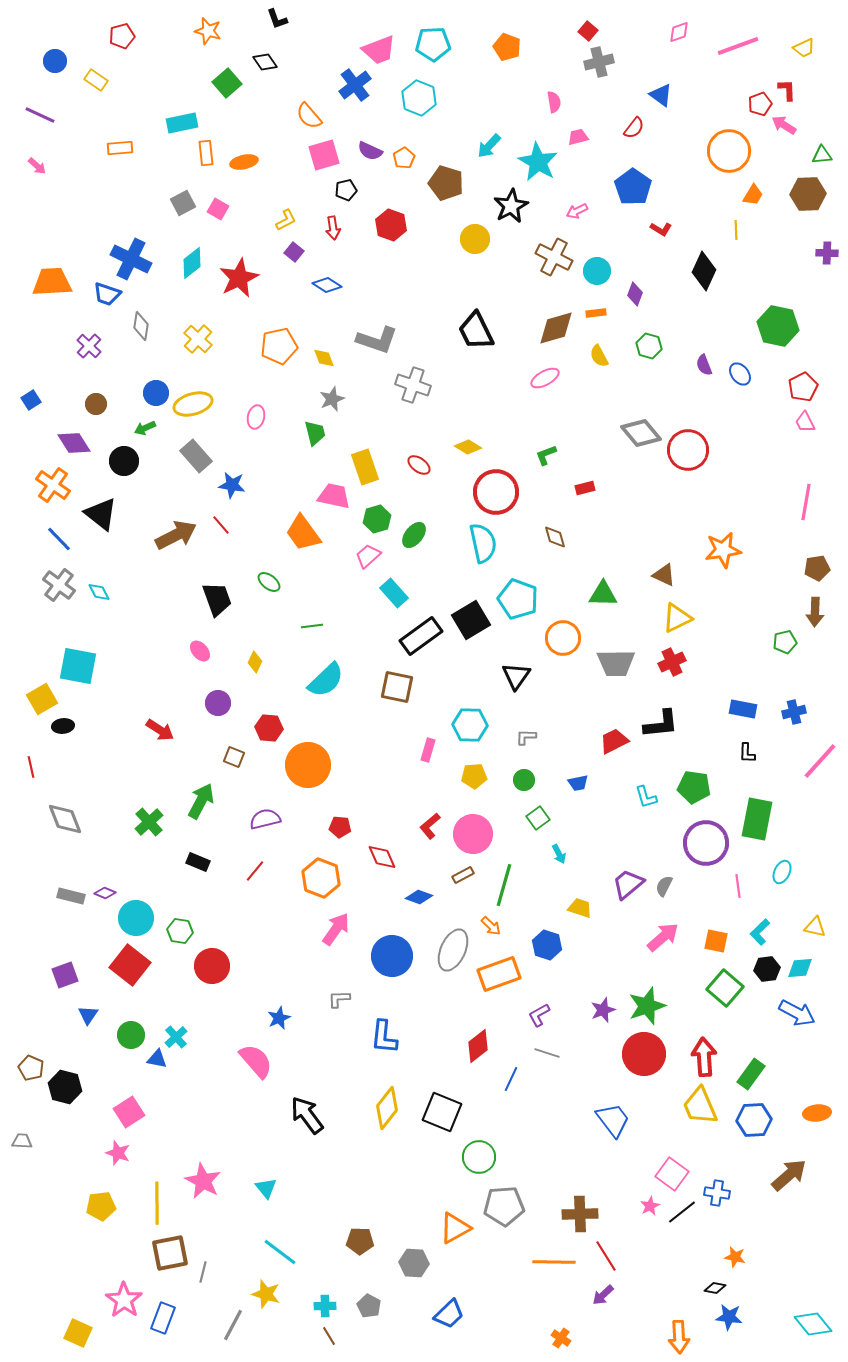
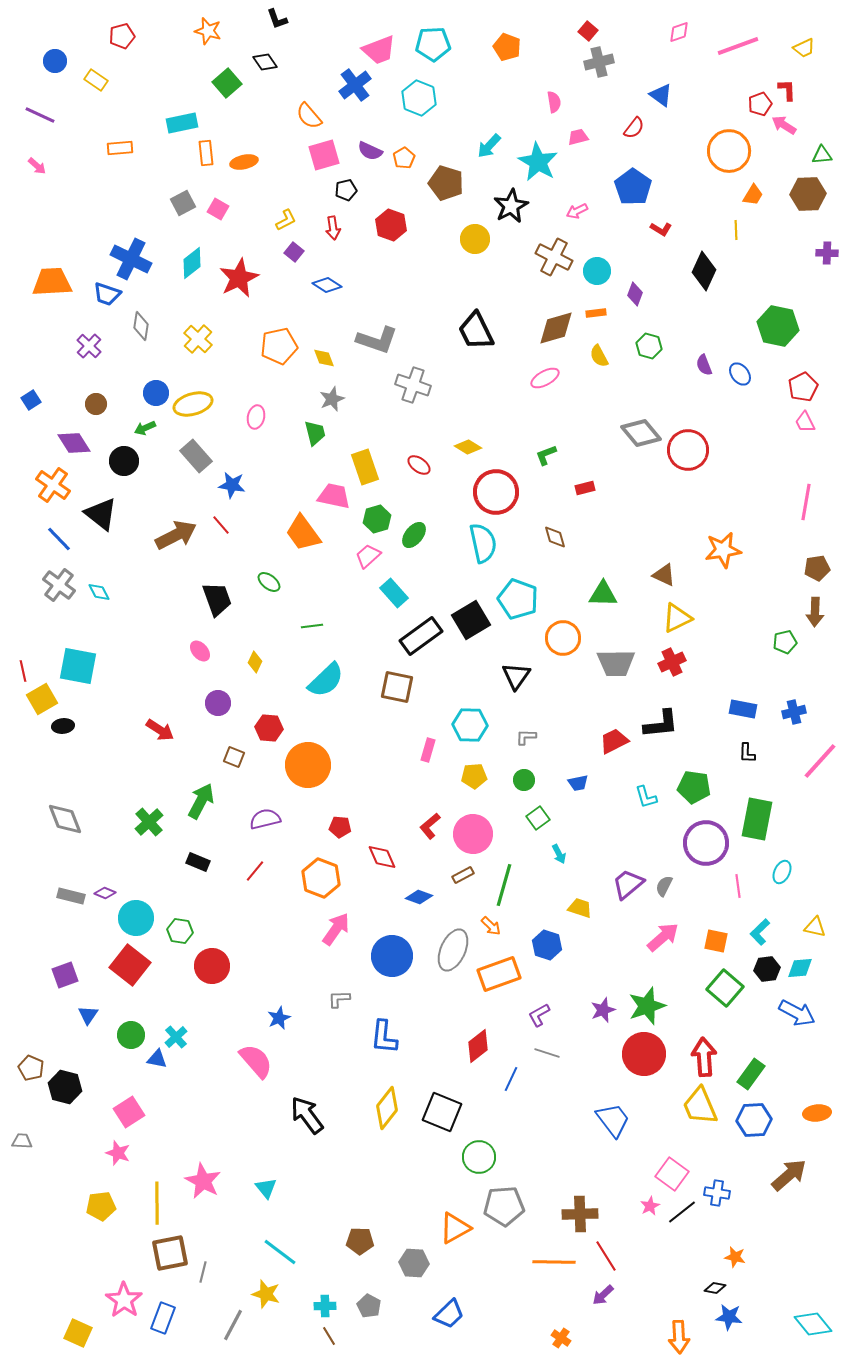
red line at (31, 767): moved 8 px left, 96 px up
